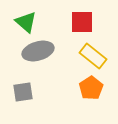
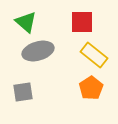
yellow rectangle: moved 1 px right, 1 px up
